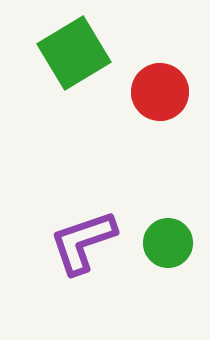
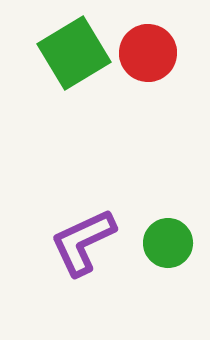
red circle: moved 12 px left, 39 px up
purple L-shape: rotated 6 degrees counterclockwise
